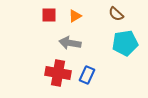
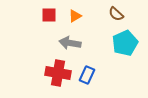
cyan pentagon: rotated 15 degrees counterclockwise
